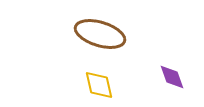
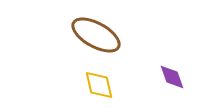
brown ellipse: moved 4 px left, 1 px down; rotated 12 degrees clockwise
